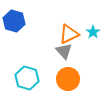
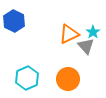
blue hexagon: rotated 10 degrees clockwise
gray triangle: moved 22 px right, 5 px up
cyan hexagon: rotated 20 degrees clockwise
